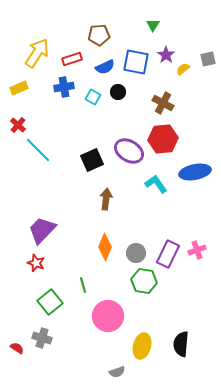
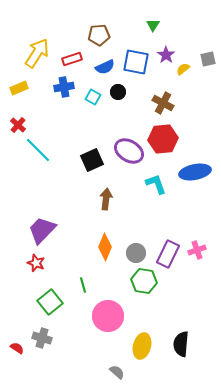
cyan L-shape: rotated 15 degrees clockwise
gray semicircle: rotated 119 degrees counterclockwise
